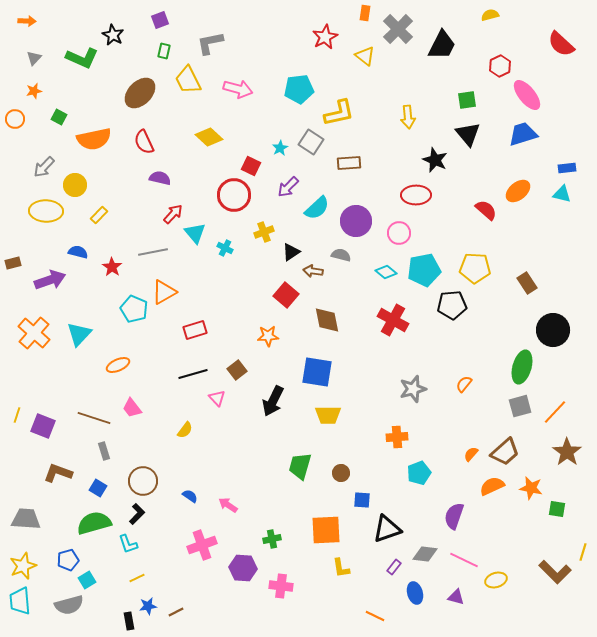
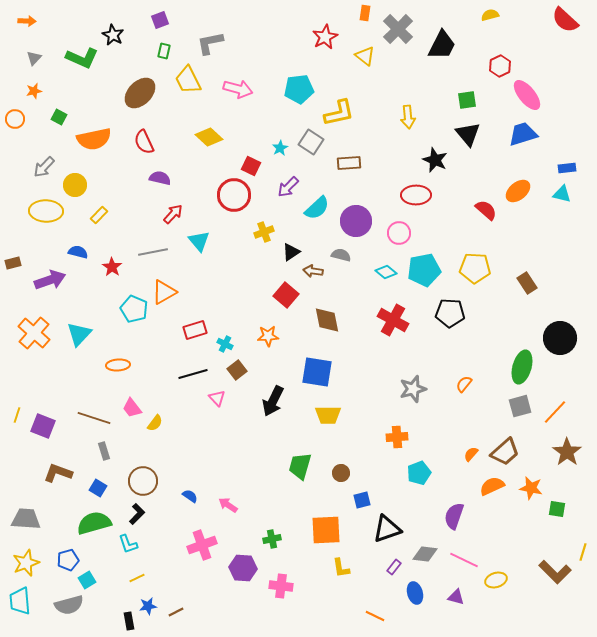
red semicircle at (561, 44): moved 4 px right, 24 px up
cyan triangle at (195, 233): moved 4 px right, 8 px down
cyan cross at (225, 248): moved 96 px down
black pentagon at (452, 305): moved 2 px left, 8 px down; rotated 8 degrees clockwise
black circle at (553, 330): moved 7 px right, 8 px down
orange ellipse at (118, 365): rotated 20 degrees clockwise
yellow semicircle at (185, 430): moved 30 px left, 7 px up
blue square at (362, 500): rotated 18 degrees counterclockwise
yellow star at (23, 566): moved 3 px right, 3 px up
